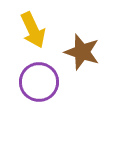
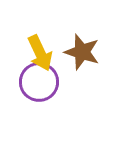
yellow arrow: moved 7 px right, 23 px down
